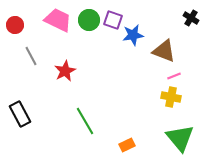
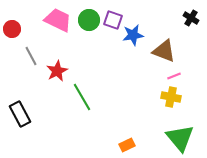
red circle: moved 3 px left, 4 px down
red star: moved 8 px left
green line: moved 3 px left, 24 px up
